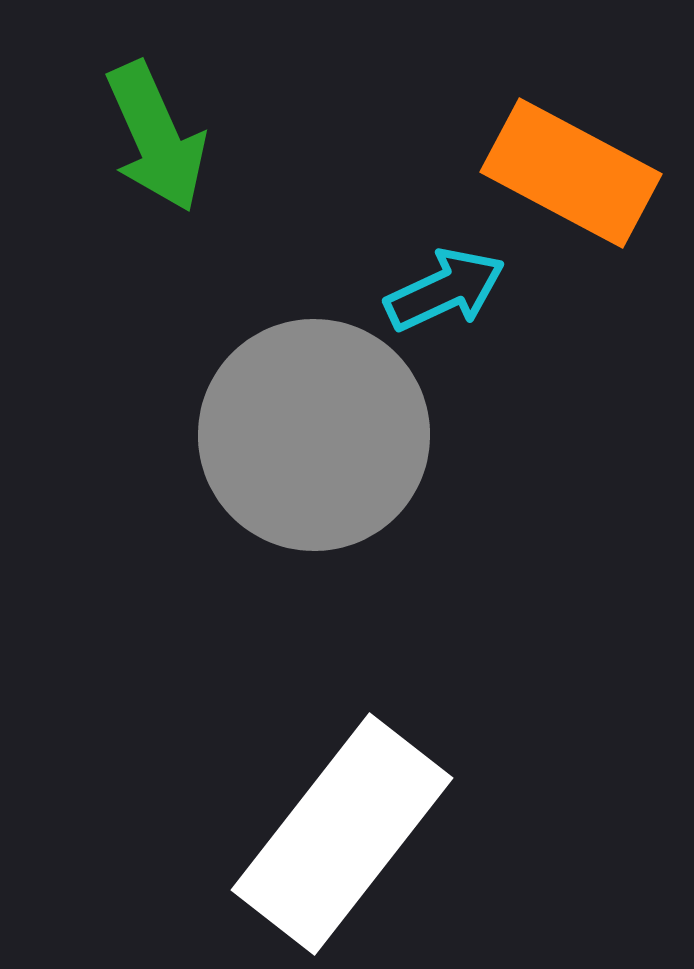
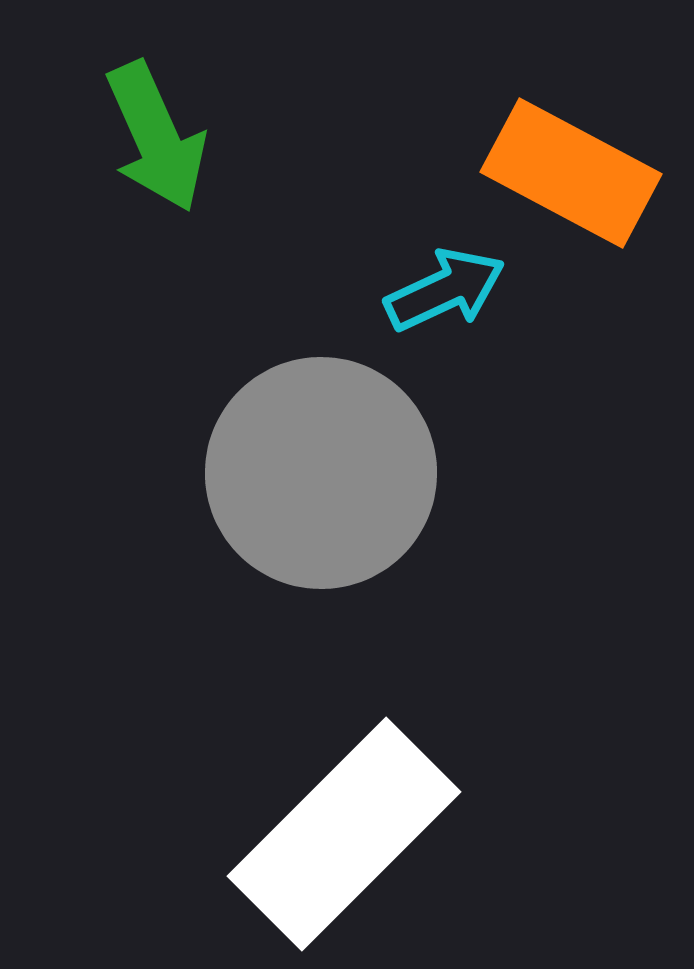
gray circle: moved 7 px right, 38 px down
white rectangle: moved 2 px right; rotated 7 degrees clockwise
